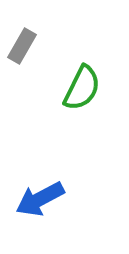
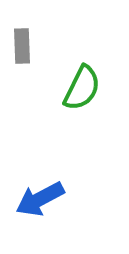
gray rectangle: rotated 32 degrees counterclockwise
